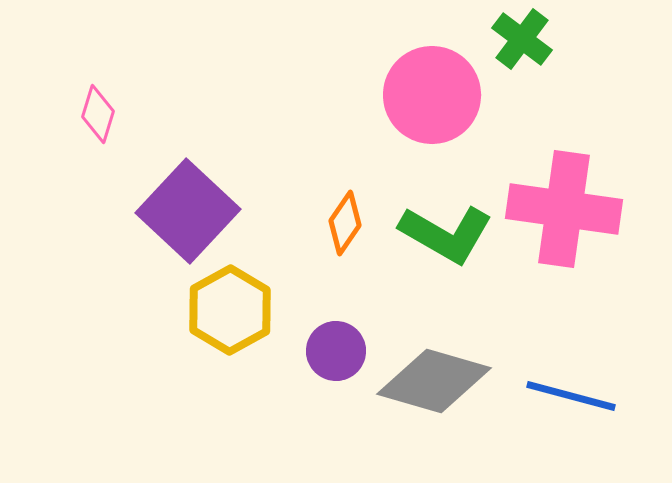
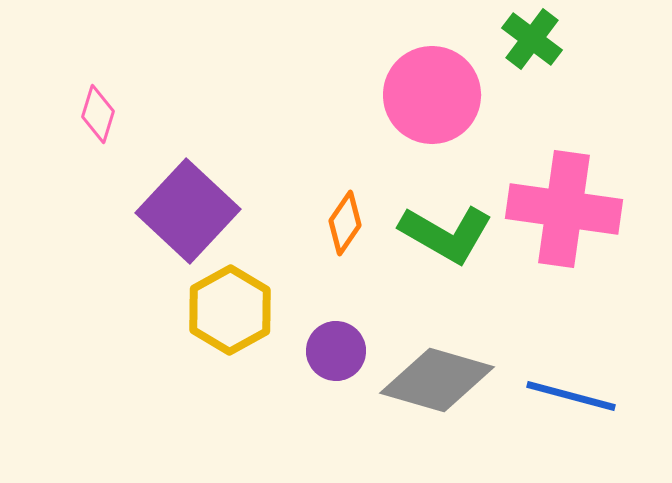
green cross: moved 10 px right
gray diamond: moved 3 px right, 1 px up
